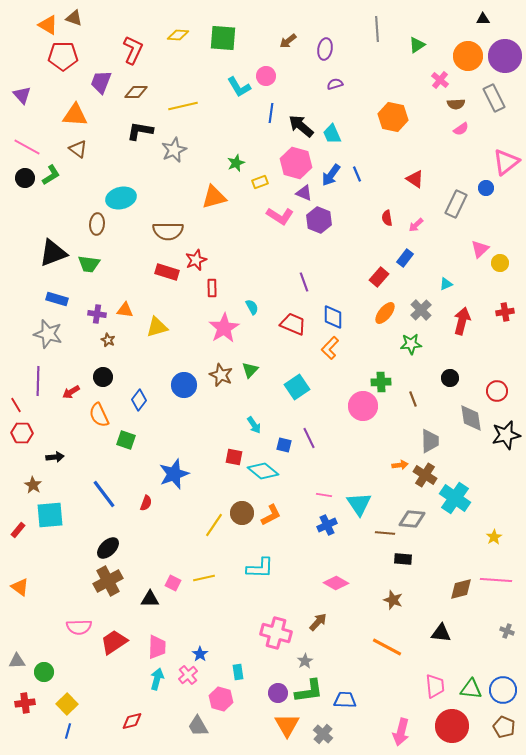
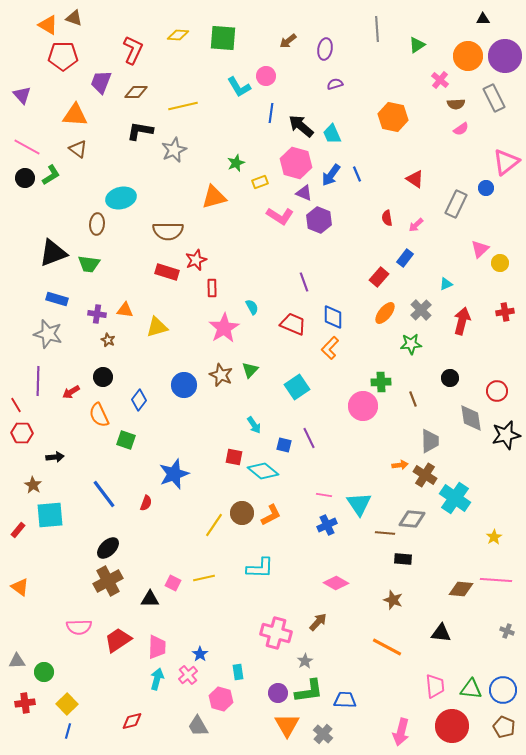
brown diamond at (461, 589): rotated 20 degrees clockwise
red trapezoid at (114, 642): moved 4 px right, 2 px up
